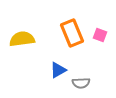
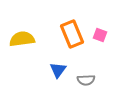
orange rectangle: moved 1 px down
blue triangle: rotated 24 degrees counterclockwise
gray semicircle: moved 5 px right, 3 px up
